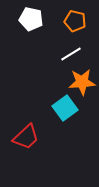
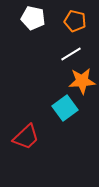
white pentagon: moved 2 px right, 1 px up
orange star: moved 1 px up
